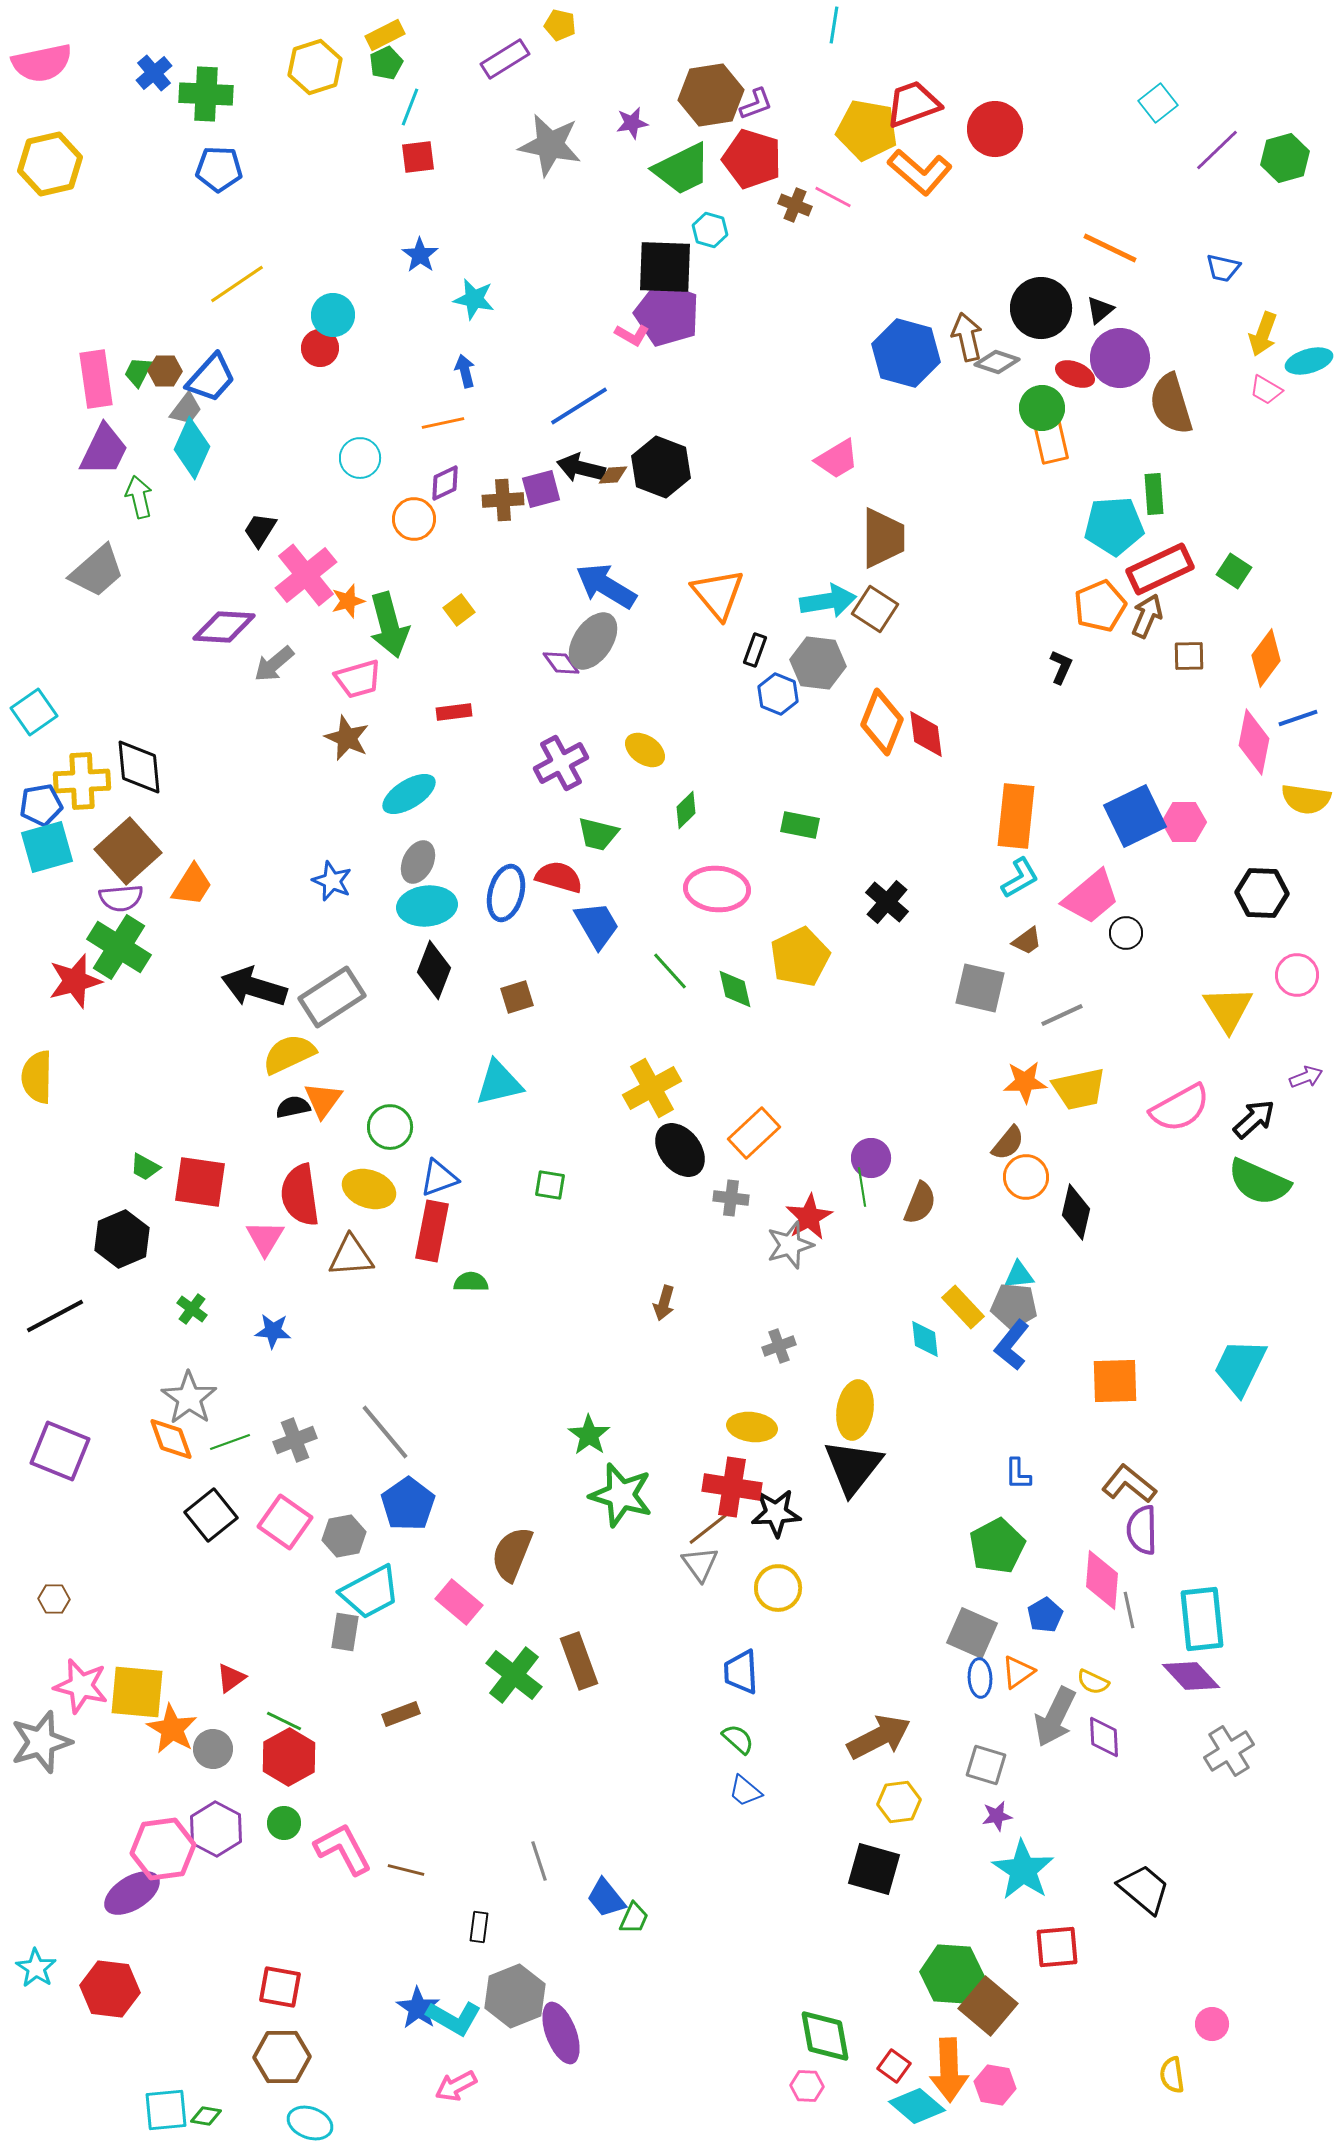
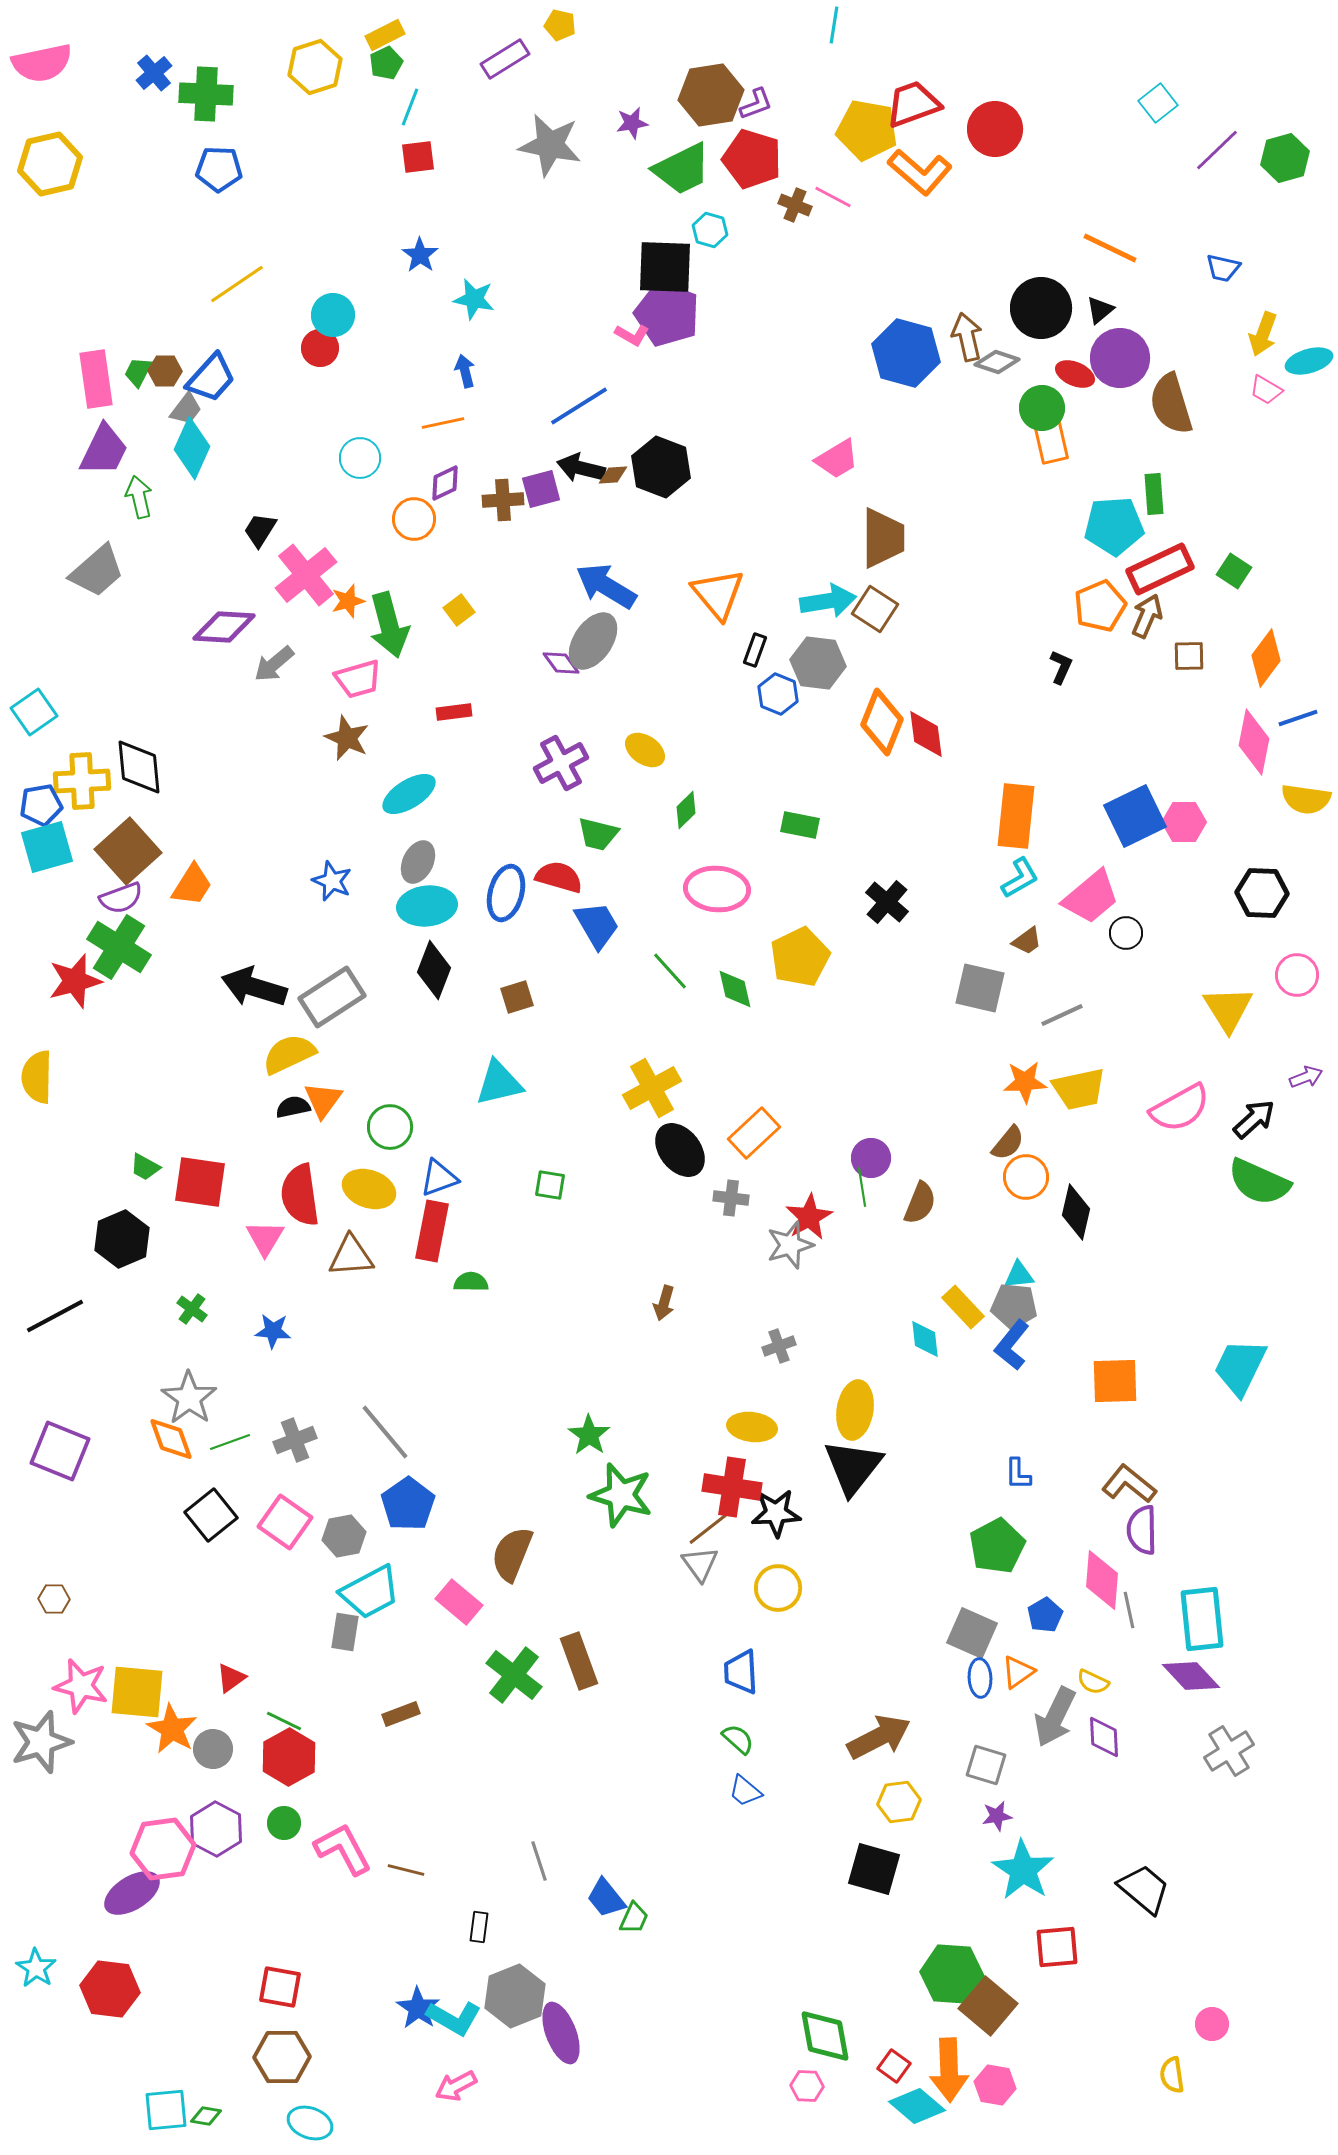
purple semicircle at (121, 898): rotated 15 degrees counterclockwise
